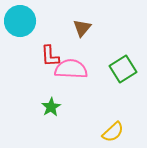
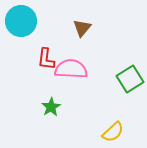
cyan circle: moved 1 px right
red L-shape: moved 4 px left, 3 px down; rotated 10 degrees clockwise
green square: moved 7 px right, 10 px down
